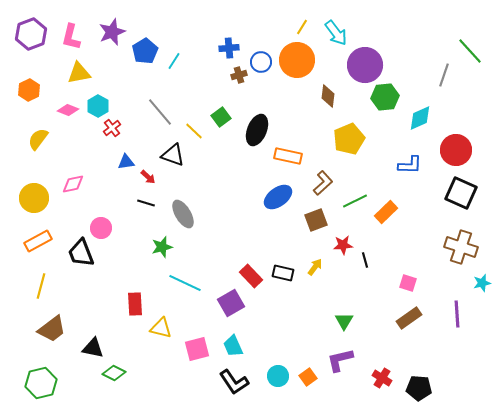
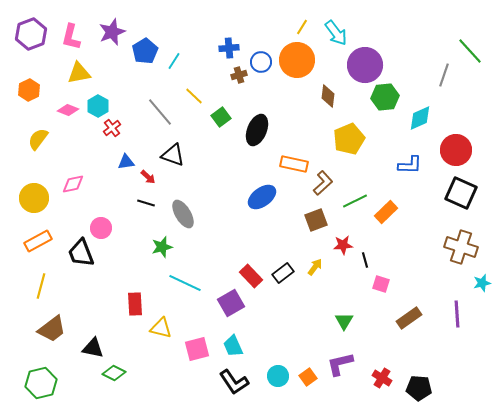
yellow line at (194, 131): moved 35 px up
orange rectangle at (288, 156): moved 6 px right, 8 px down
blue ellipse at (278, 197): moved 16 px left
black rectangle at (283, 273): rotated 50 degrees counterclockwise
pink square at (408, 283): moved 27 px left, 1 px down
purple L-shape at (340, 360): moved 4 px down
